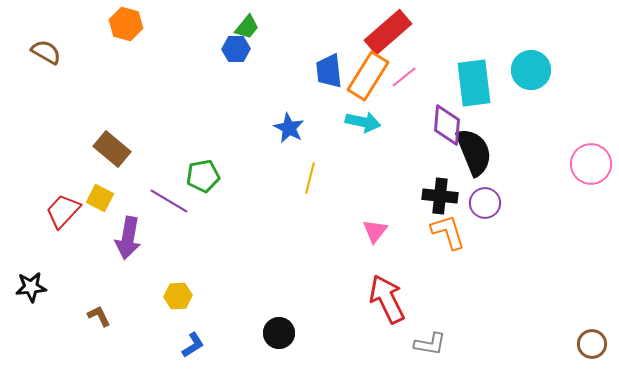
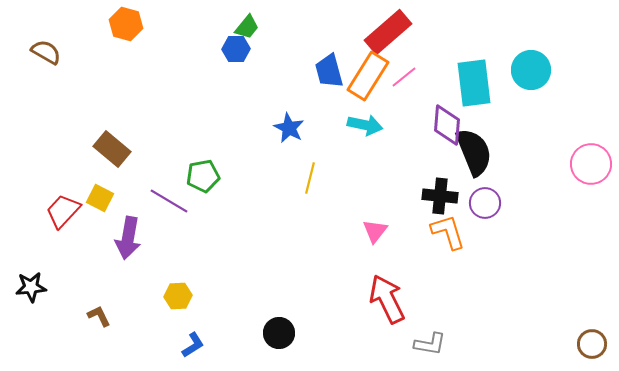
blue trapezoid: rotated 9 degrees counterclockwise
cyan arrow: moved 2 px right, 3 px down
